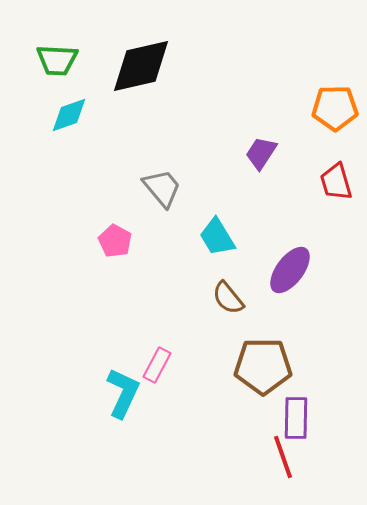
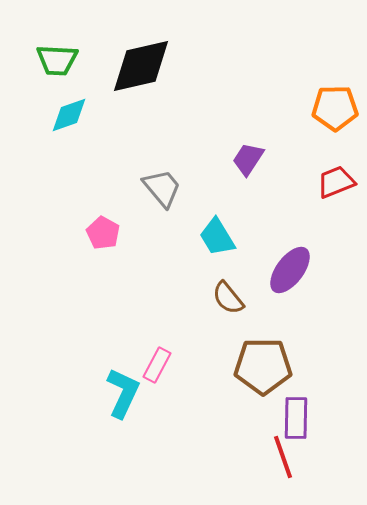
purple trapezoid: moved 13 px left, 6 px down
red trapezoid: rotated 84 degrees clockwise
pink pentagon: moved 12 px left, 8 px up
